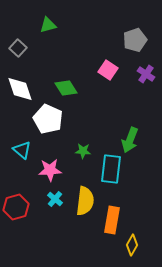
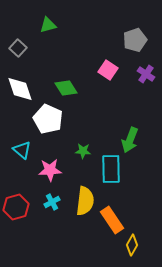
cyan rectangle: rotated 8 degrees counterclockwise
cyan cross: moved 3 px left, 3 px down; rotated 21 degrees clockwise
orange rectangle: rotated 44 degrees counterclockwise
